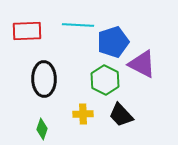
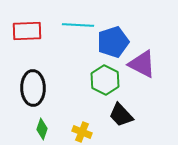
black ellipse: moved 11 px left, 9 px down
yellow cross: moved 1 px left, 18 px down; rotated 24 degrees clockwise
